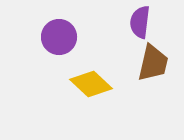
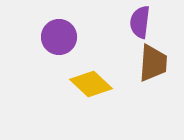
brown trapezoid: rotated 9 degrees counterclockwise
